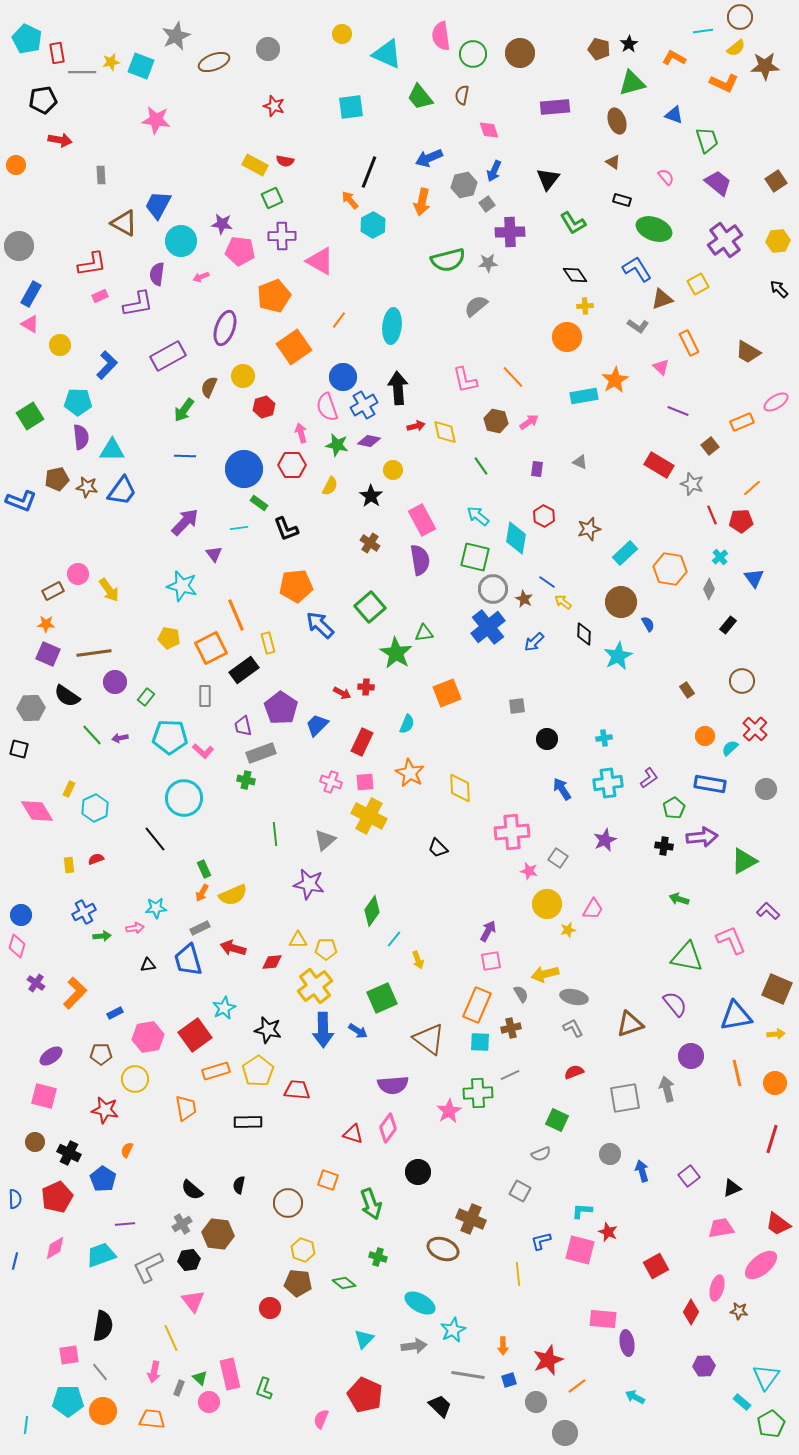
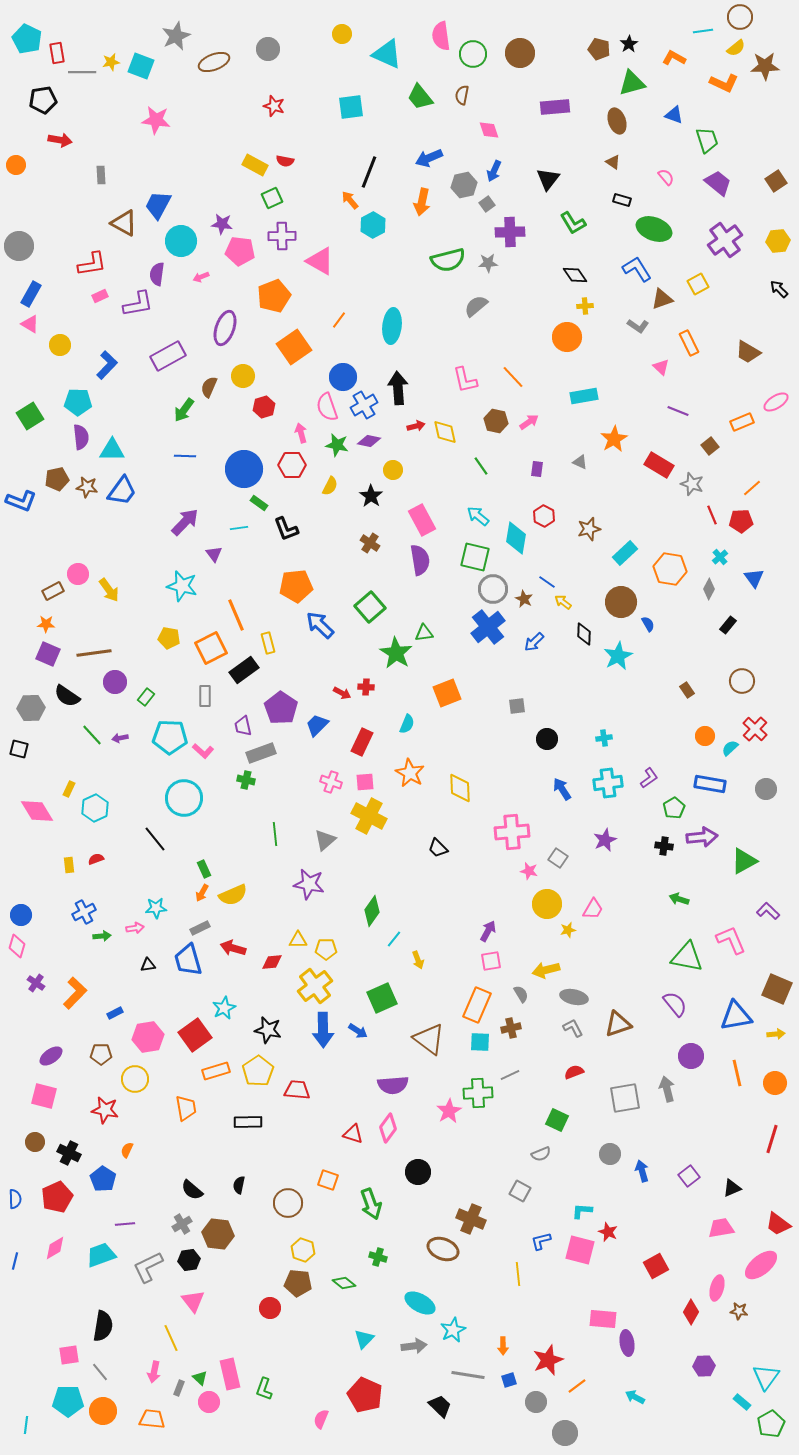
orange star at (615, 380): moved 1 px left, 59 px down
yellow arrow at (545, 974): moved 1 px right, 4 px up
brown triangle at (630, 1024): moved 12 px left
